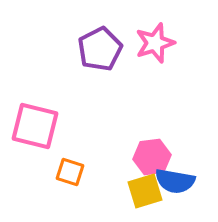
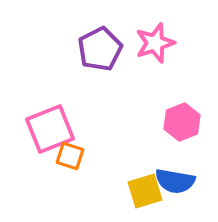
pink square: moved 15 px right, 3 px down; rotated 36 degrees counterclockwise
pink hexagon: moved 30 px right, 35 px up; rotated 15 degrees counterclockwise
orange square: moved 16 px up
